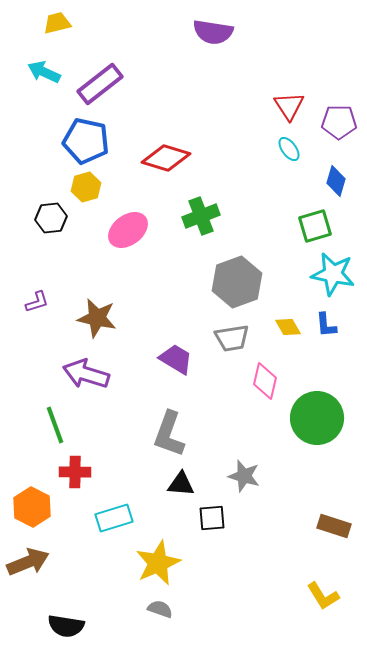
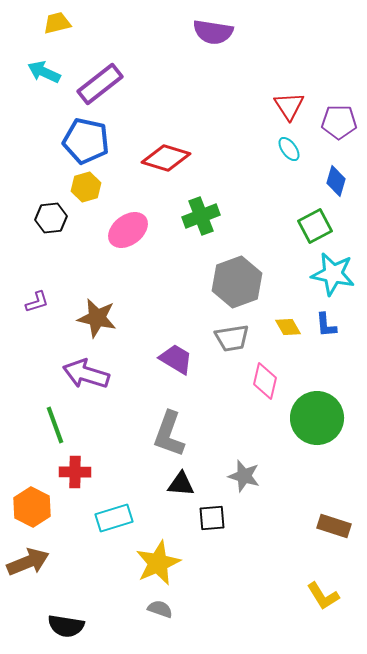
green square: rotated 12 degrees counterclockwise
